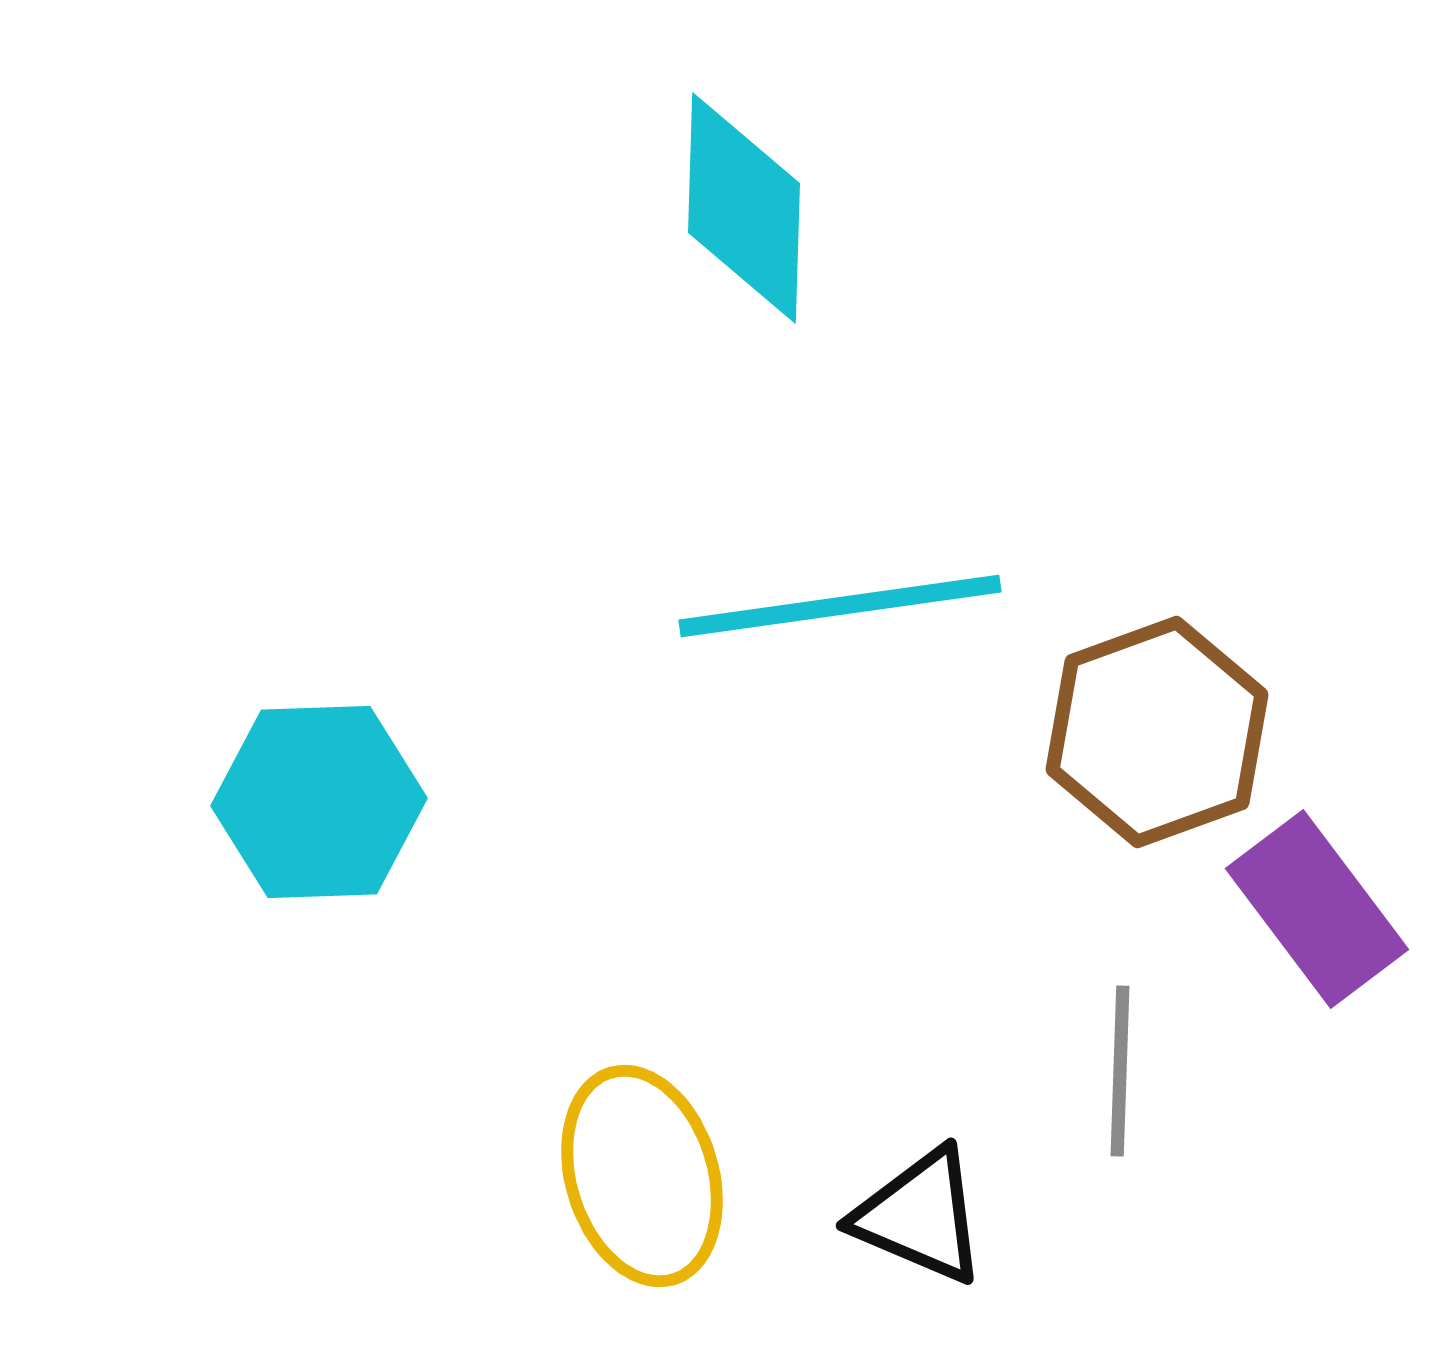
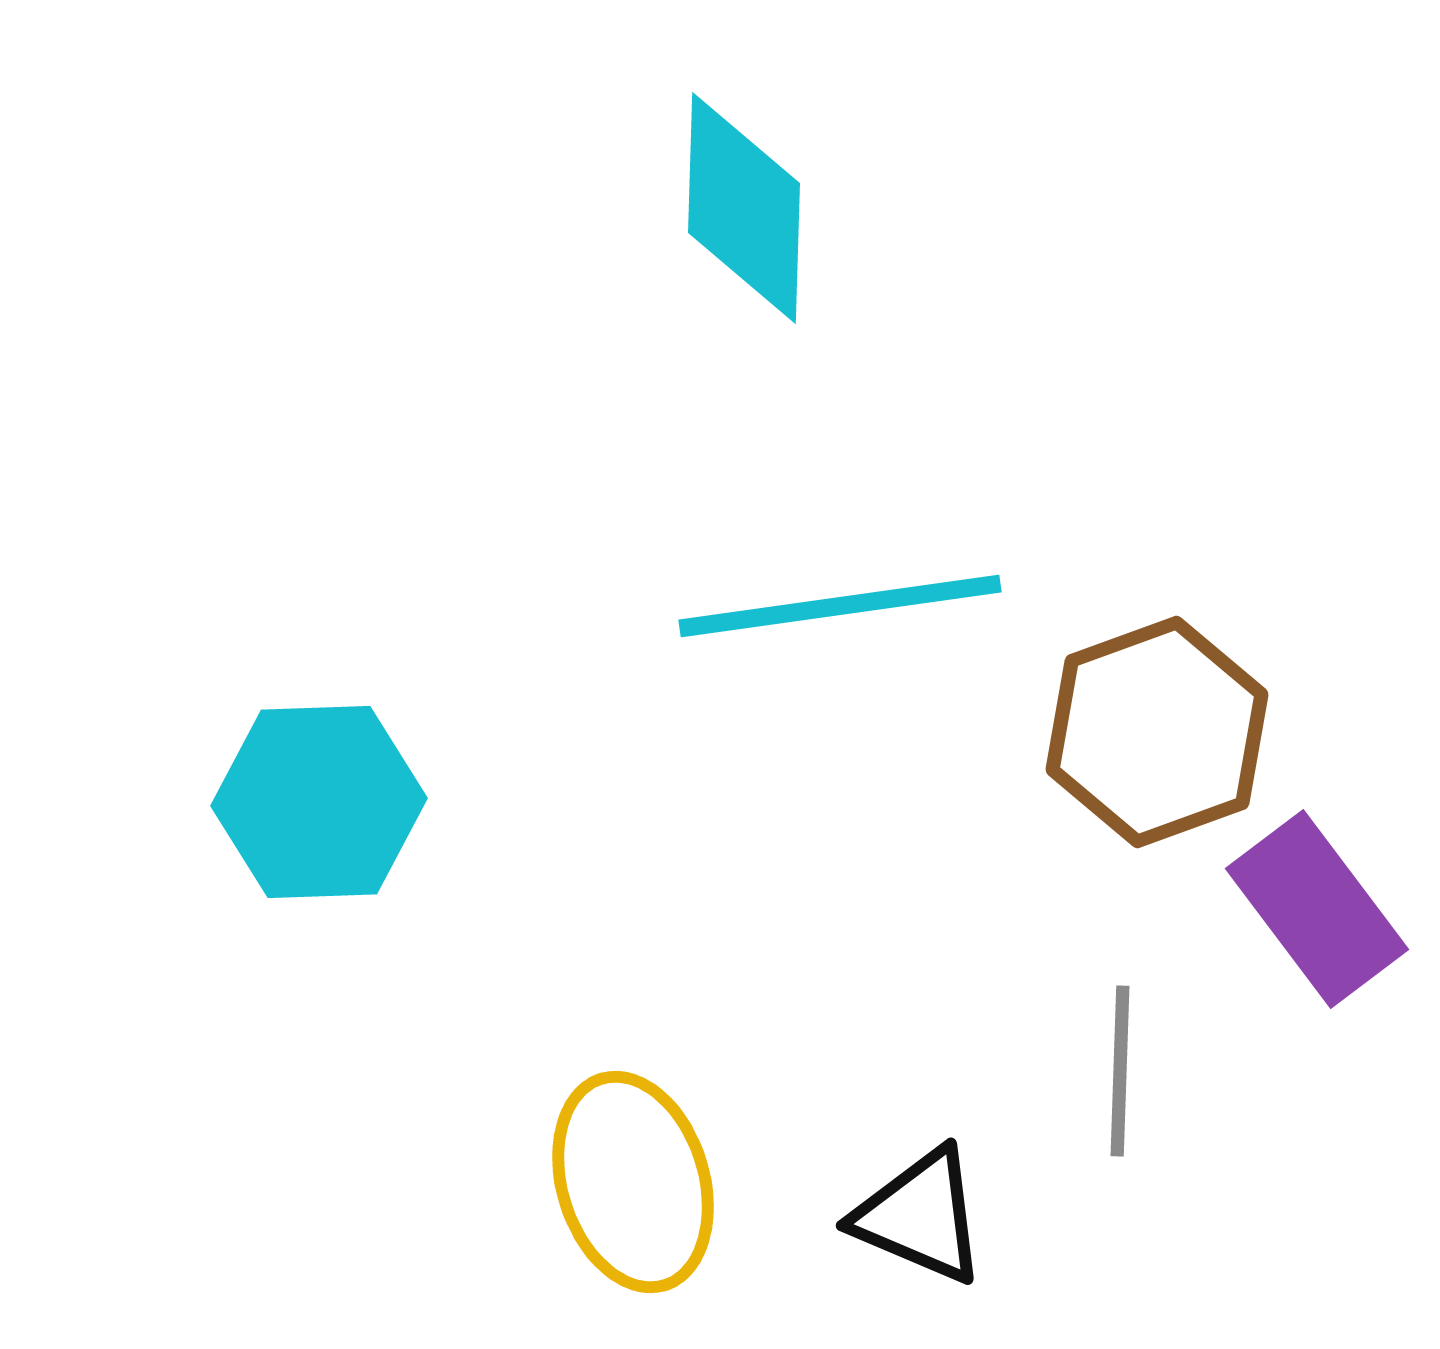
yellow ellipse: moved 9 px left, 6 px down
